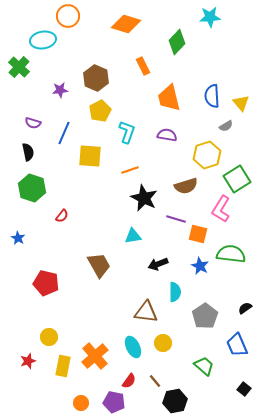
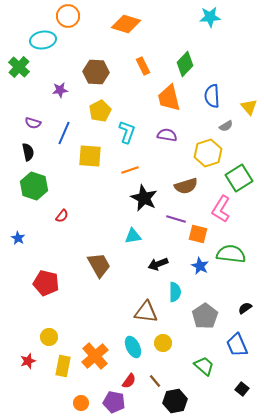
green diamond at (177, 42): moved 8 px right, 22 px down
brown hexagon at (96, 78): moved 6 px up; rotated 20 degrees counterclockwise
yellow triangle at (241, 103): moved 8 px right, 4 px down
yellow hexagon at (207, 155): moved 1 px right, 2 px up
green square at (237, 179): moved 2 px right, 1 px up
green hexagon at (32, 188): moved 2 px right, 2 px up
black square at (244, 389): moved 2 px left
